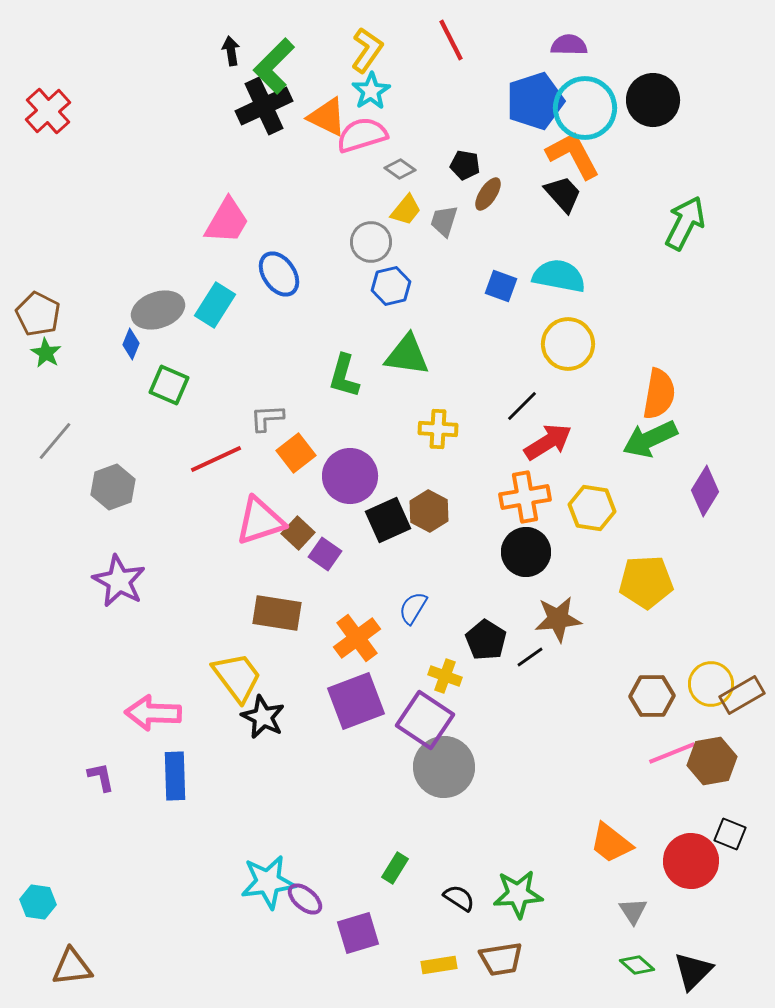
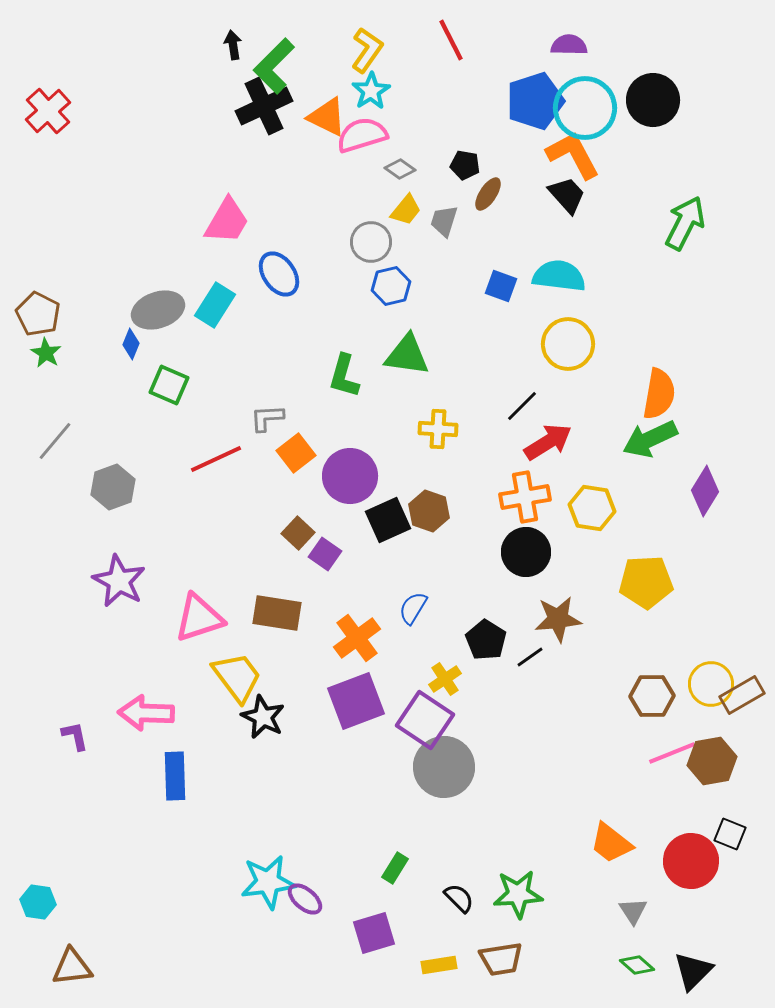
black arrow at (231, 51): moved 2 px right, 6 px up
black trapezoid at (563, 194): moved 4 px right, 1 px down
cyan semicircle at (559, 276): rotated 4 degrees counterclockwise
brown hexagon at (429, 511): rotated 9 degrees counterclockwise
pink triangle at (260, 521): moved 61 px left, 97 px down
yellow cross at (445, 676): moved 3 px down; rotated 36 degrees clockwise
pink arrow at (153, 713): moved 7 px left
purple L-shape at (101, 777): moved 26 px left, 41 px up
black semicircle at (459, 898): rotated 12 degrees clockwise
purple square at (358, 933): moved 16 px right
